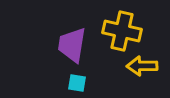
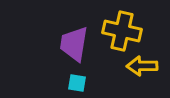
purple trapezoid: moved 2 px right, 1 px up
